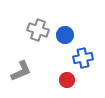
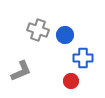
blue cross: rotated 12 degrees clockwise
red circle: moved 4 px right, 1 px down
